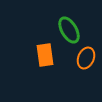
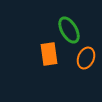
orange rectangle: moved 4 px right, 1 px up
